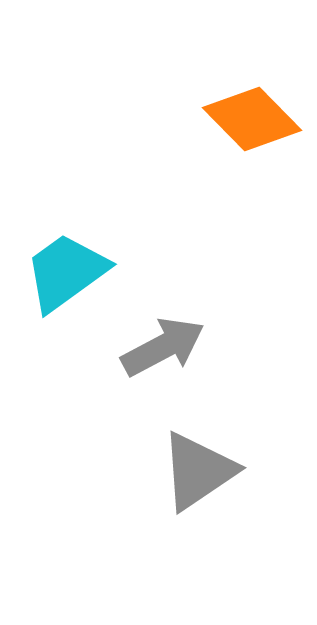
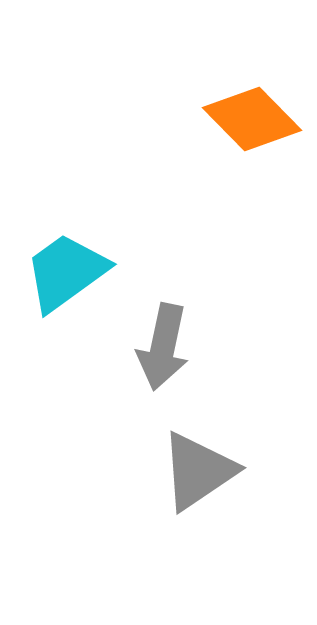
gray arrow: rotated 130 degrees clockwise
